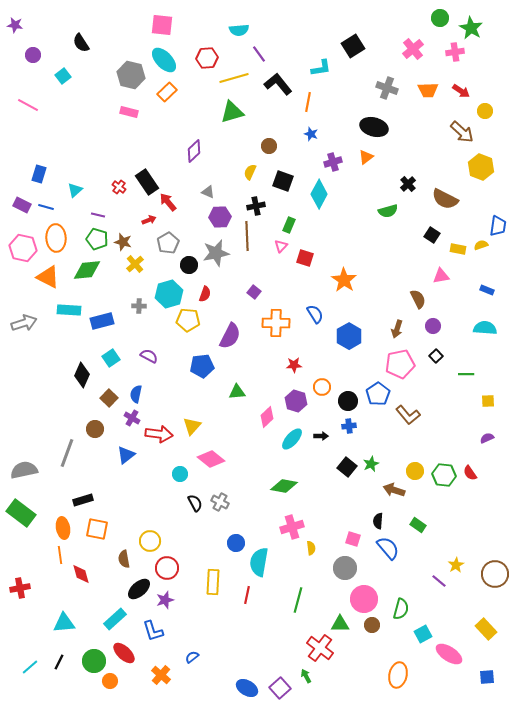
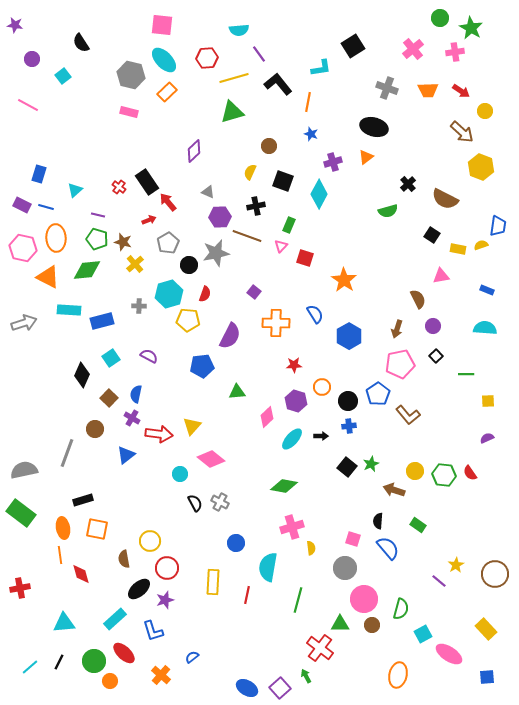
purple circle at (33, 55): moved 1 px left, 4 px down
brown line at (247, 236): rotated 68 degrees counterclockwise
cyan semicircle at (259, 562): moved 9 px right, 5 px down
